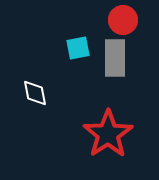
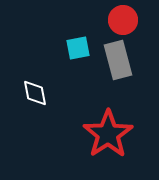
gray rectangle: moved 3 px right, 2 px down; rotated 15 degrees counterclockwise
